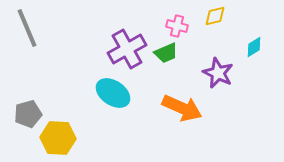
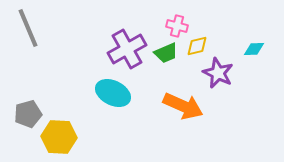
yellow diamond: moved 18 px left, 30 px down
gray line: moved 1 px right
cyan diamond: moved 2 px down; rotated 30 degrees clockwise
cyan ellipse: rotated 8 degrees counterclockwise
orange arrow: moved 1 px right, 2 px up
yellow hexagon: moved 1 px right, 1 px up
